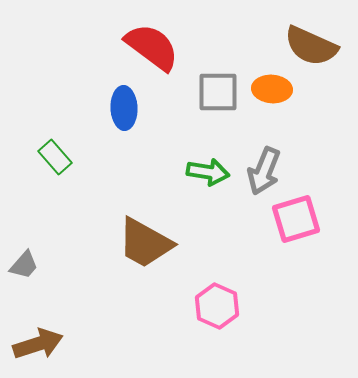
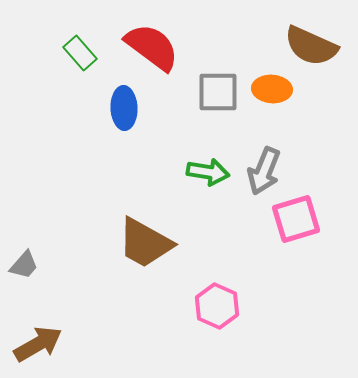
green rectangle: moved 25 px right, 104 px up
brown arrow: rotated 12 degrees counterclockwise
